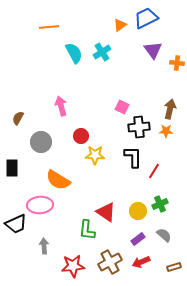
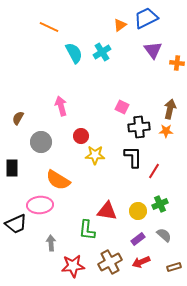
orange line: rotated 30 degrees clockwise
red triangle: moved 1 px right, 1 px up; rotated 25 degrees counterclockwise
gray arrow: moved 7 px right, 3 px up
